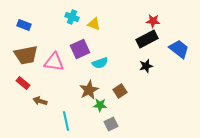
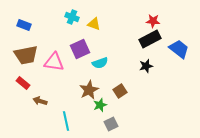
black rectangle: moved 3 px right
green star: rotated 24 degrees counterclockwise
